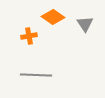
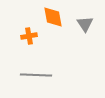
orange diamond: rotated 45 degrees clockwise
